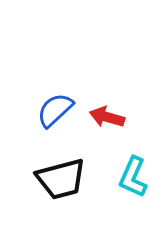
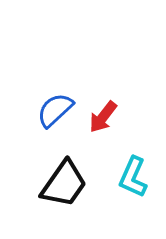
red arrow: moved 4 px left; rotated 68 degrees counterclockwise
black trapezoid: moved 3 px right, 5 px down; rotated 40 degrees counterclockwise
